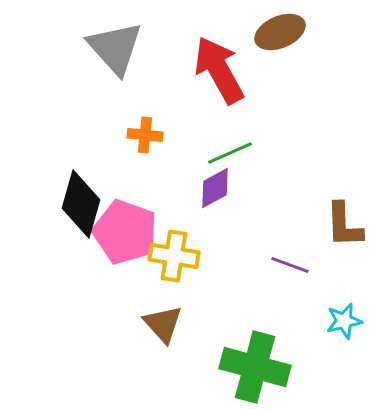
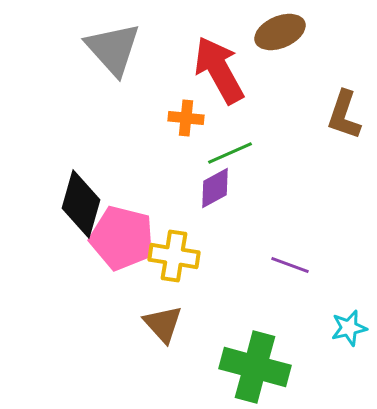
gray triangle: moved 2 px left, 1 px down
orange cross: moved 41 px right, 17 px up
brown L-shape: moved 110 px up; rotated 21 degrees clockwise
pink pentagon: moved 3 px left, 6 px down; rotated 6 degrees counterclockwise
cyan star: moved 5 px right, 7 px down
